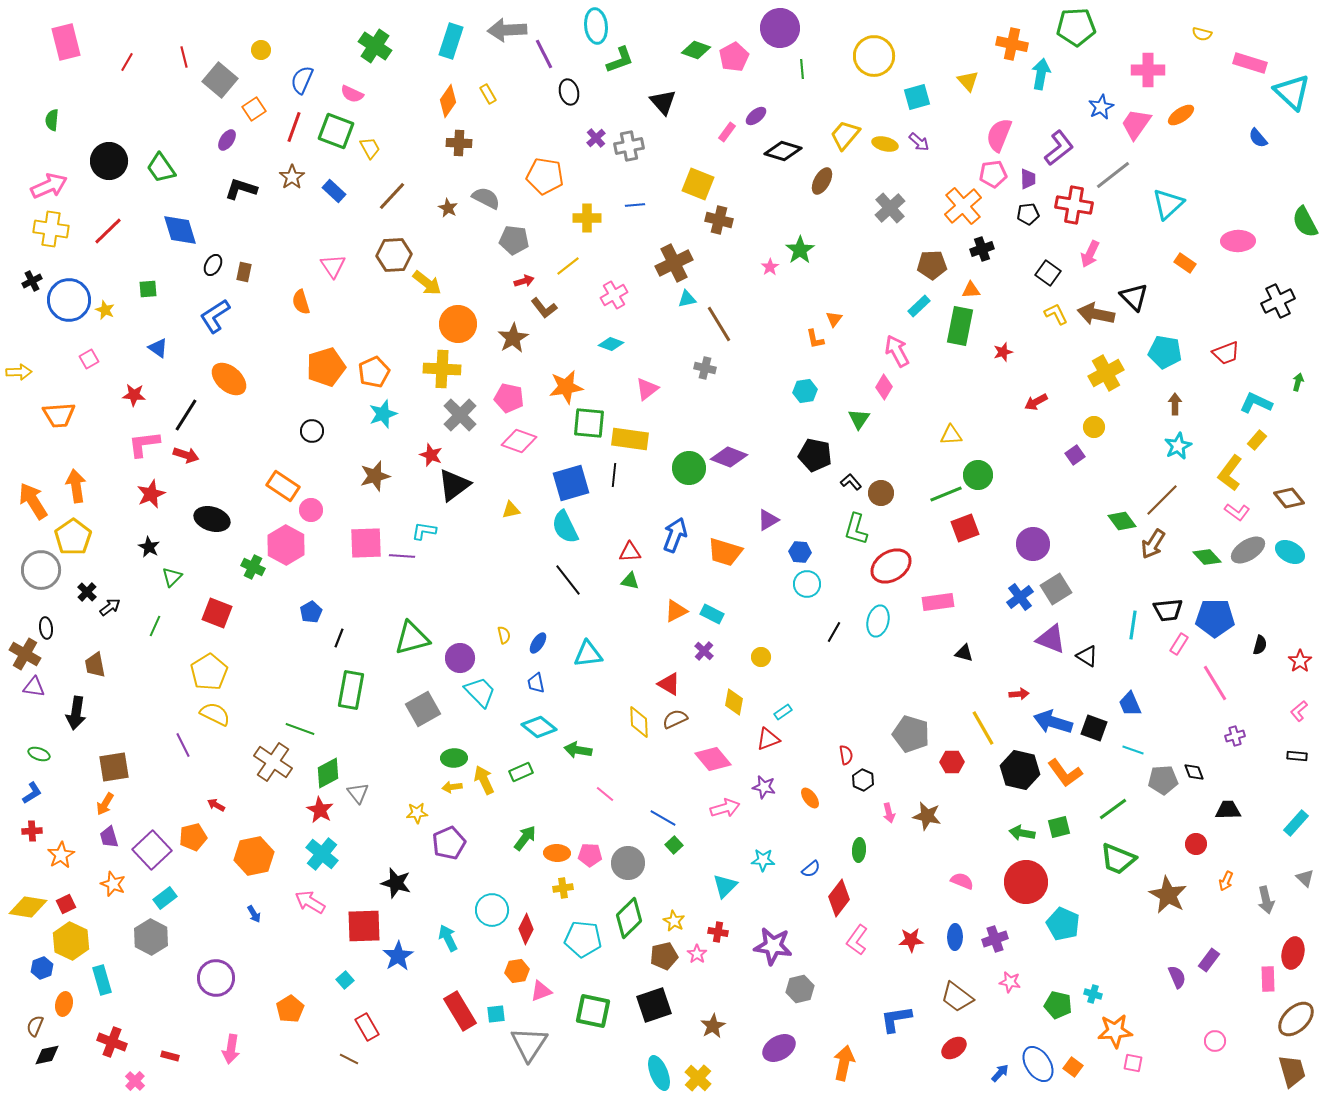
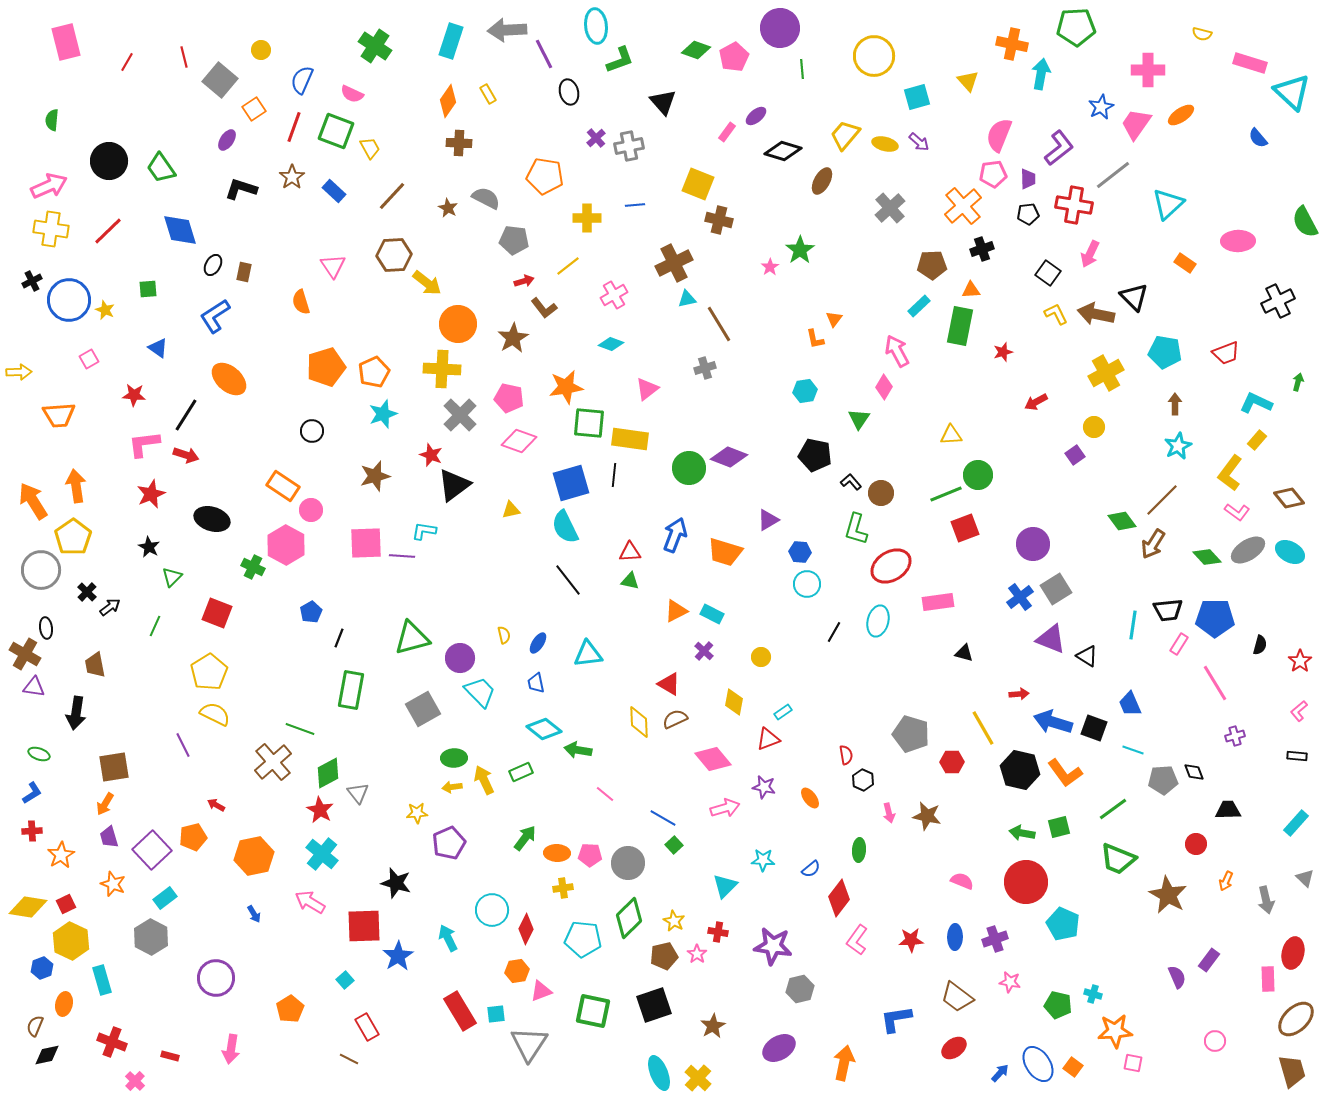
gray cross at (705, 368): rotated 30 degrees counterclockwise
cyan diamond at (539, 727): moved 5 px right, 2 px down
brown cross at (273, 762): rotated 15 degrees clockwise
